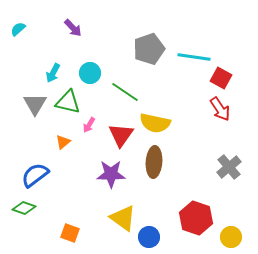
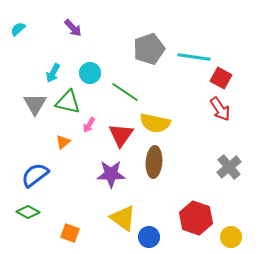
green diamond: moved 4 px right, 4 px down; rotated 10 degrees clockwise
